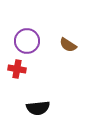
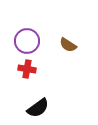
red cross: moved 10 px right
black semicircle: rotated 30 degrees counterclockwise
